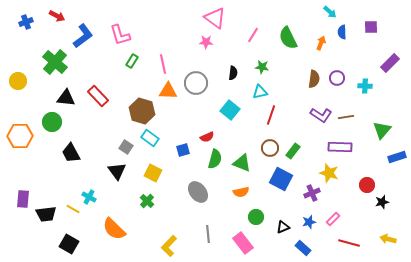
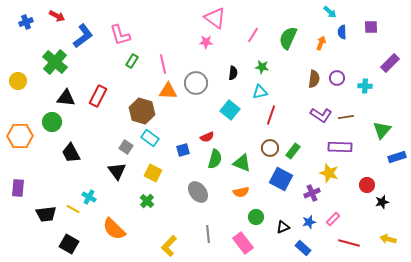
green semicircle at (288, 38): rotated 50 degrees clockwise
red rectangle at (98, 96): rotated 70 degrees clockwise
purple rectangle at (23, 199): moved 5 px left, 11 px up
